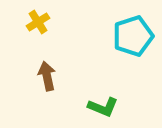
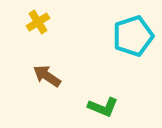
brown arrow: rotated 44 degrees counterclockwise
